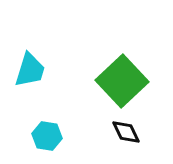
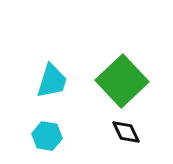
cyan trapezoid: moved 22 px right, 11 px down
